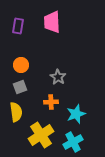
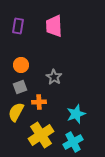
pink trapezoid: moved 2 px right, 4 px down
gray star: moved 4 px left
orange cross: moved 12 px left
yellow semicircle: rotated 144 degrees counterclockwise
